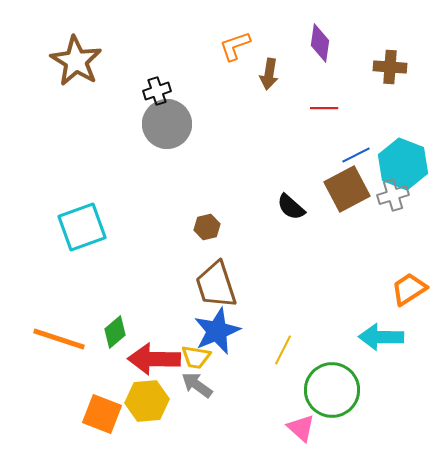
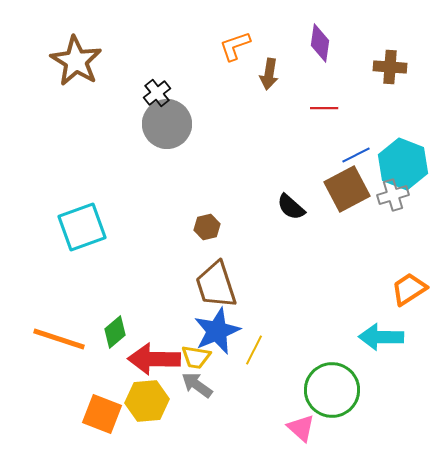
black cross: moved 2 px down; rotated 20 degrees counterclockwise
yellow line: moved 29 px left
